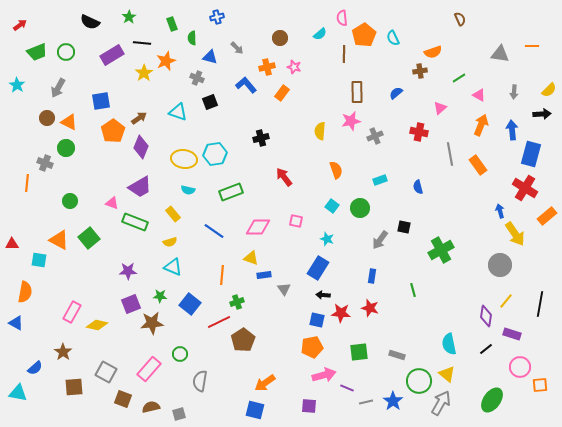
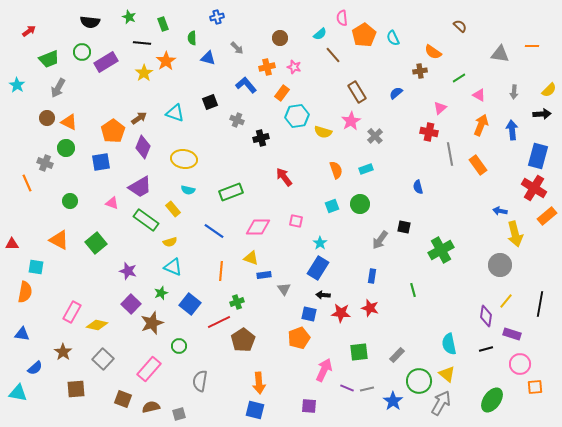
green star at (129, 17): rotated 16 degrees counterclockwise
brown semicircle at (460, 19): moved 7 px down; rotated 24 degrees counterclockwise
black semicircle at (90, 22): rotated 18 degrees counterclockwise
green rectangle at (172, 24): moved 9 px left
red arrow at (20, 25): moved 9 px right, 6 px down
green trapezoid at (37, 52): moved 12 px right, 7 px down
green circle at (66, 52): moved 16 px right
orange semicircle at (433, 52): rotated 54 degrees clockwise
brown line at (344, 54): moved 11 px left, 1 px down; rotated 42 degrees counterclockwise
purple rectangle at (112, 55): moved 6 px left, 7 px down
blue triangle at (210, 57): moved 2 px left, 1 px down
orange star at (166, 61): rotated 12 degrees counterclockwise
gray cross at (197, 78): moved 40 px right, 42 px down
brown rectangle at (357, 92): rotated 30 degrees counterclockwise
blue square at (101, 101): moved 61 px down
cyan triangle at (178, 112): moved 3 px left, 1 px down
pink star at (351, 121): rotated 18 degrees counterclockwise
yellow semicircle at (320, 131): moved 3 px right, 1 px down; rotated 78 degrees counterclockwise
red cross at (419, 132): moved 10 px right
gray cross at (375, 136): rotated 21 degrees counterclockwise
purple diamond at (141, 147): moved 2 px right
cyan hexagon at (215, 154): moved 82 px right, 38 px up
blue rectangle at (531, 154): moved 7 px right, 2 px down
cyan rectangle at (380, 180): moved 14 px left, 11 px up
orange line at (27, 183): rotated 30 degrees counterclockwise
red cross at (525, 188): moved 9 px right
cyan square at (332, 206): rotated 32 degrees clockwise
green circle at (360, 208): moved 4 px up
blue arrow at (500, 211): rotated 64 degrees counterclockwise
yellow rectangle at (173, 214): moved 5 px up
green rectangle at (135, 222): moved 11 px right, 2 px up; rotated 15 degrees clockwise
yellow arrow at (515, 234): rotated 20 degrees clockwise
green square at (89, 238): moved 7 px right, 5 px down
cyan star at (327, 239): moved 7 px left, 4 px down; rotated 16 degrees clockwise
cyan square at (39, 260): moved 3 px left, 7 px down
purple star at (128, 271): rotated 18 degrees clockwise
orange line at (222, 275): moved 1 px left, 4 px up
green star at (160, 296): moved 1 px right, 3 px up; rotated 24 degrees counterclockwise
purple square at (131, 304): rotated 24 degrees counterclockwise
blue square at (317, 320): moved 8 px left, 6 px up
blue triangle at (16, 323): moved 6 px right, 11 px down; rotated 21 degrees counterclockwise
brown star at (152, 323): rotated 15 degrees counterclockwise
orange pentagon at (312, 347): moved 13 px left, 9 px up; rotated 10 degrees counterclockwise
black line at (486, 349): rotated 24 degrees clockwise
green circle at (180, 354): moved 1 px left, 8 px up
gray rectangle at (397, 355): rotated 63 degrees counterclockwise
pink circle at (520, 367): moved 3 px up
gray square at (106, 372): moved 3 px left, 13 px up; rotated 15 degrees clockwise
pink arrow at (324, 375): moved 5 px up; rotated 50 degrees counterclockwise
orange arrow at (265, 383): moved 6 px left; rotated 60 degrees counterclockwise
orange square at (540, 385): moved 5 px left, 2 px down
brown square at (74, 387): moved 2 px right, 2 px down
gray line at (366, 402): moved 1 px right, 13 px up
